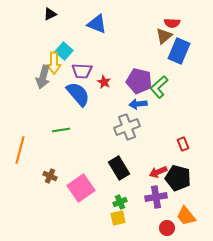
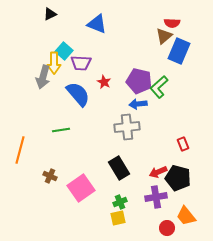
purple trapezoid: moved 1 px left, 8 px up
gray cross: rotated 15 degrees clockwise
